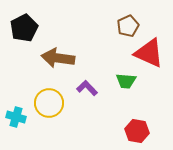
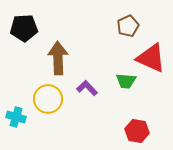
black pentagon: rotated 24 degrees clockwise
red triangle: moved 2 px right, 5 px down
brown arrow: rotated 80 degrees clockwise
yellow circle: moved 1 px left, 4 px up
